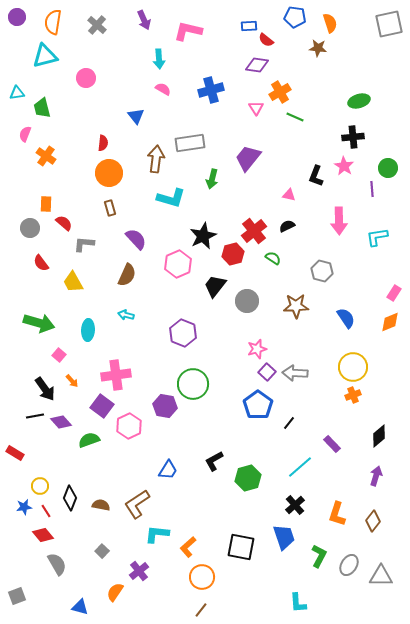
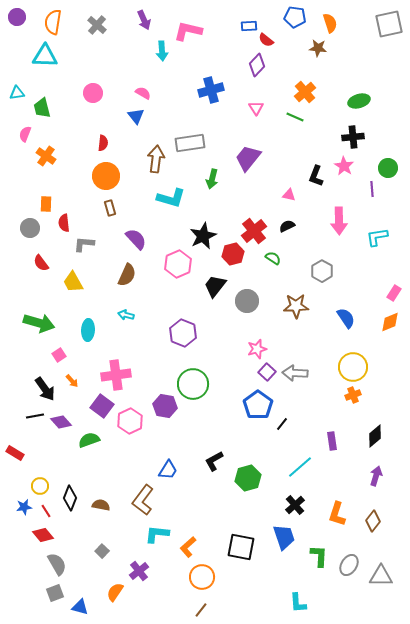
cyan triangle at (45, 56): rotated 16 degrees clockwise
cyan arrow at (159, 59): moved 3 px right, 8 px up
purple diamond at (257, 65): rotated 55 degrees counterclockwise
pink circle at (86, 78): moved 7 px right, 15 px down
pink semicircle at (163, 89): moved 20 px left, 4 px down
orange cross at (280, 92): moved 25 px right; rotated 10 degrees counterclockwise
orange circle at (109, 173): moved 3 px left, 3 px down
red semicircle at (64, 223): rotated 138 degrees counterclockwise
gray hexagon at (322, 271): rotated 15 degrees clockwise
pink square at (59, 355): rotated 16 degrees clockwise
black line at (289, 423): moved 7 px left, 1 px down
pink hexagon at (129, 426): moved 1 px right, 5 px up
black diamond at (379, 436): moved 4 px left
purple rectangle at (332, 444): moved 3 px up; rotated 36 degrees clockwise
brown L-shape at (137, 504): moved 6 px right, 4 px up; rotated 20 degrees counterclockwise
green L-shape at (319, 556): rotated 25 degrees counterclockwise
gray square at (17, 596): moved 38 px right, 3 px up
